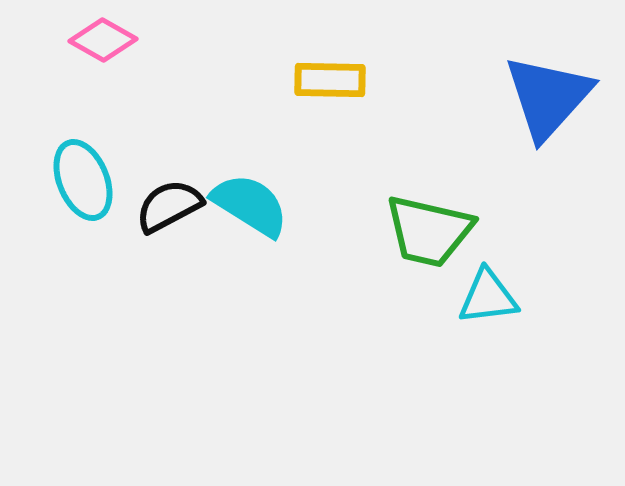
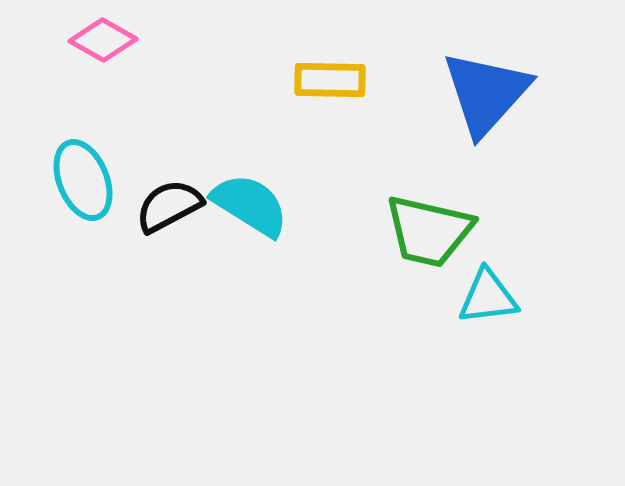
blue triangle: moved 62 px left, 4 px up
